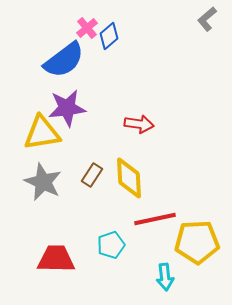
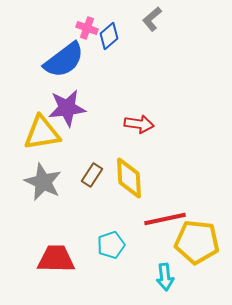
gray L-shape: moved 55 px left
pink cross: rotated 30 degrees counterclockwise
red line: moved 10 px right
yellow pentagon: rotated 9 degrees clockwise
